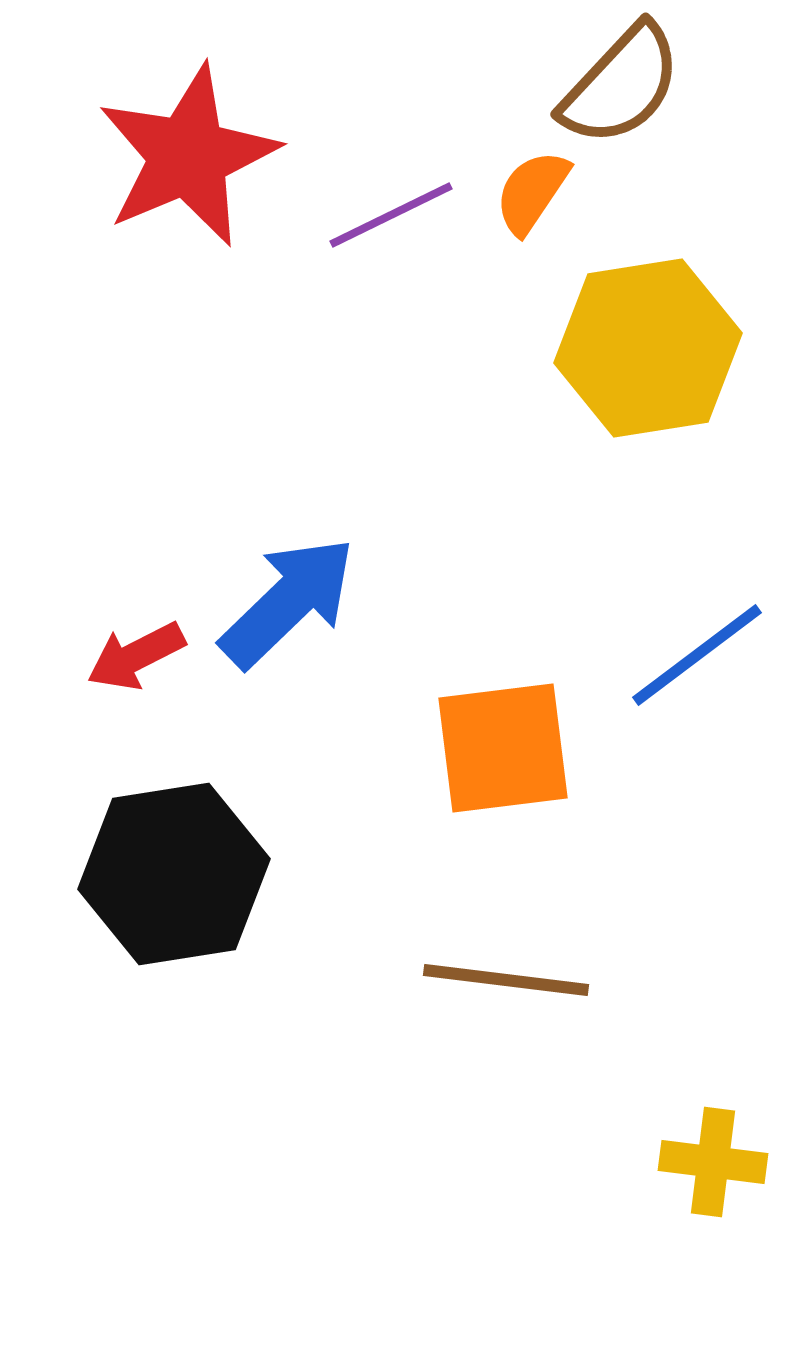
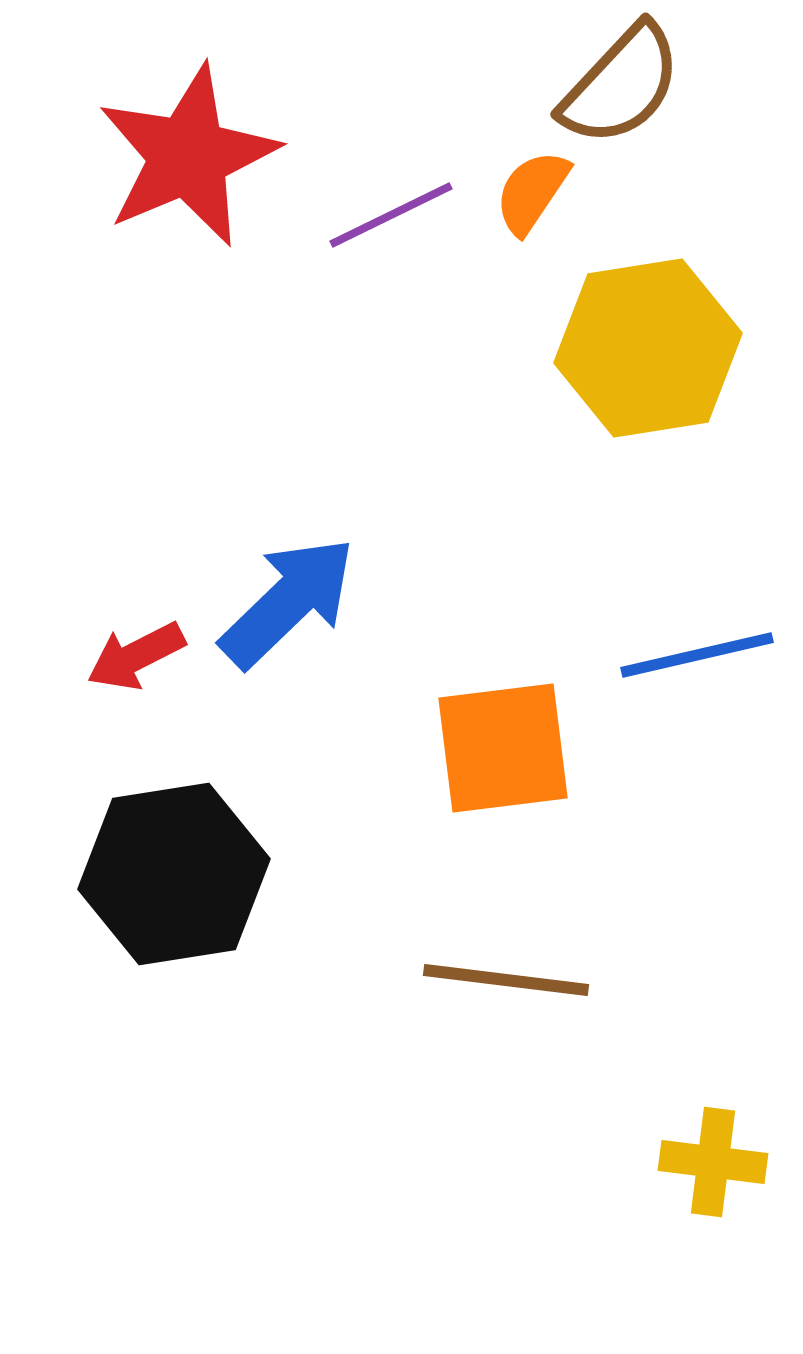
blue line: rotated 24 degrees clockwise
